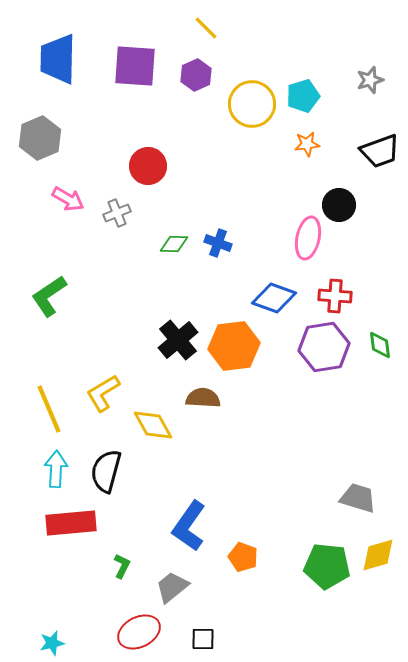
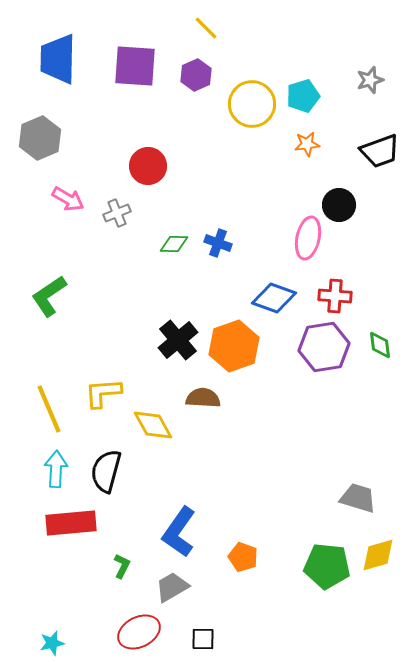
orange hexagon at (234, 346): rotated 12 degrees counterclockwise
yellow L-shape at (103, 393): rotated 27 degrees clockwise
blue L-shape at (189, 526): moved 10 px left, 6 px down
gray trapezoid at (172, 587): rotated 9 degrees clockwise
